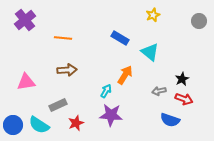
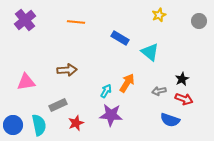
yellow star: moved 6 px right
orange line: moved 13 px right, 16 px up
orange arrow: moved 2 px right, 8 px down
cyan semicircle: rotated 135 degrees counterclockwise
